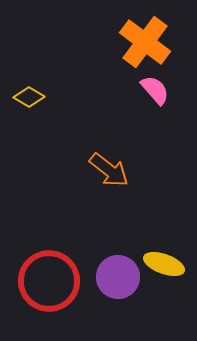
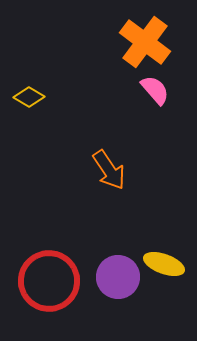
orange arrow: rotated 18 degrees clockwise
